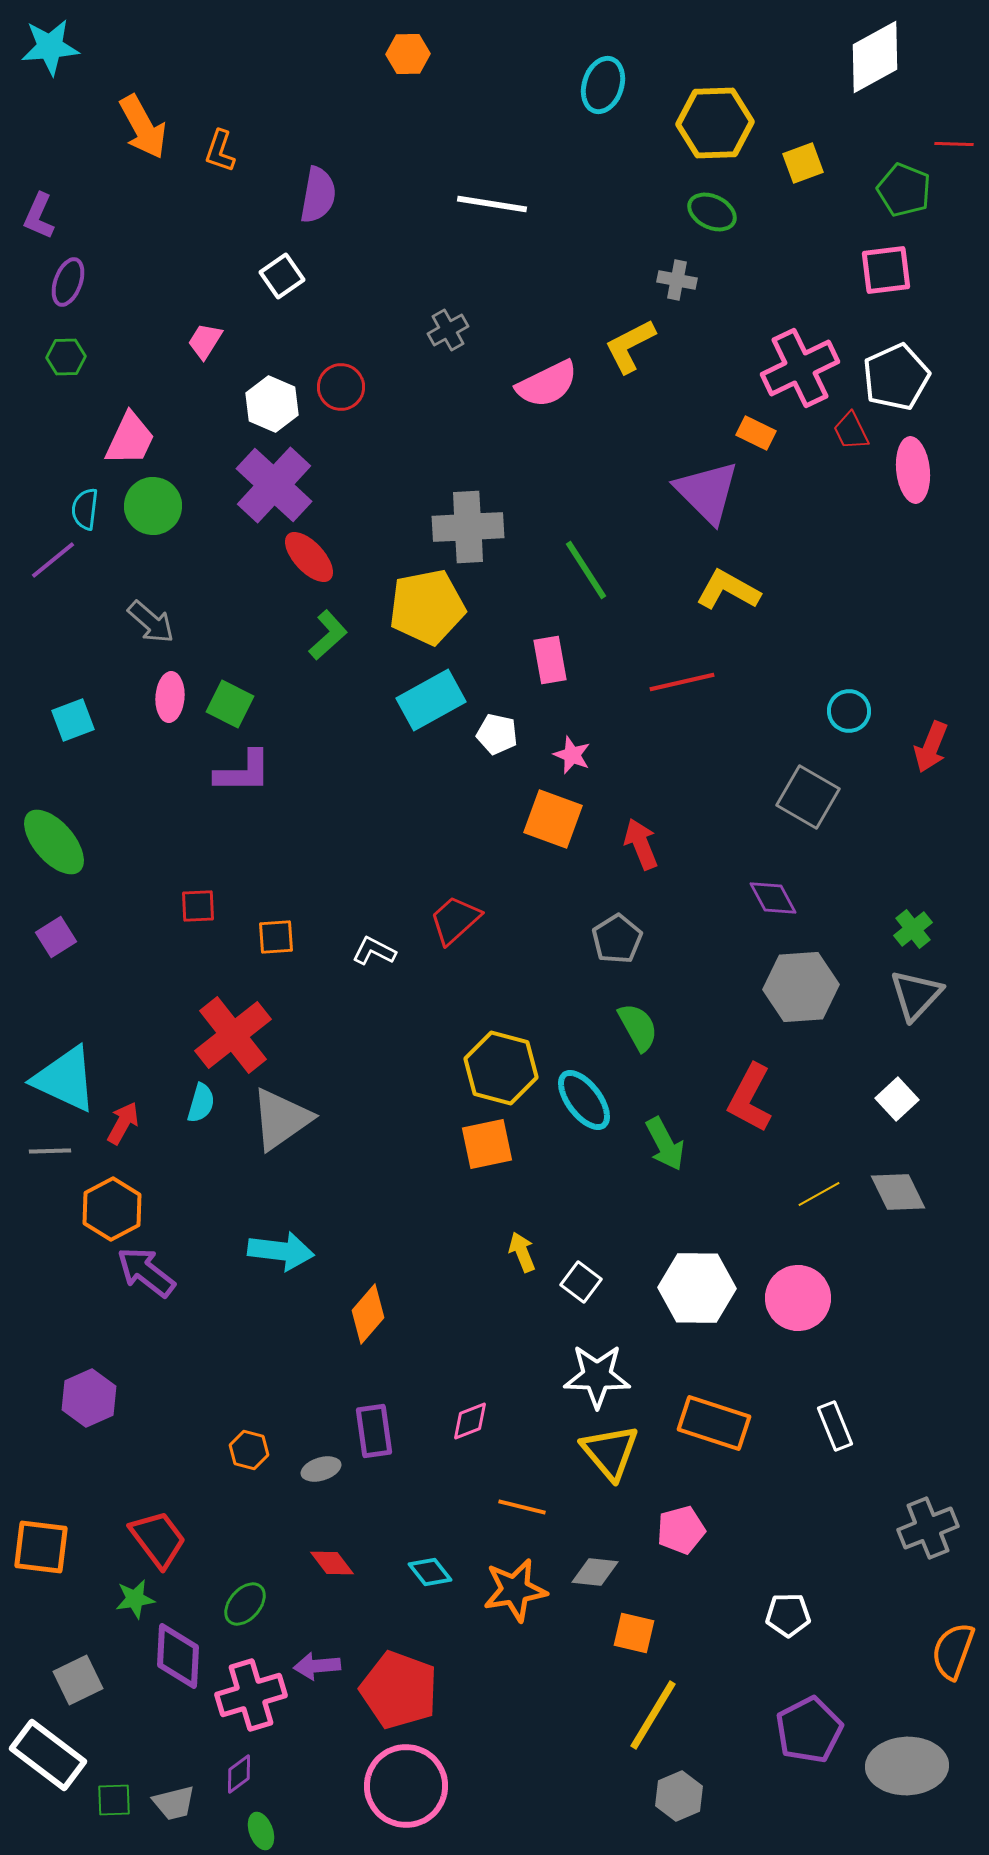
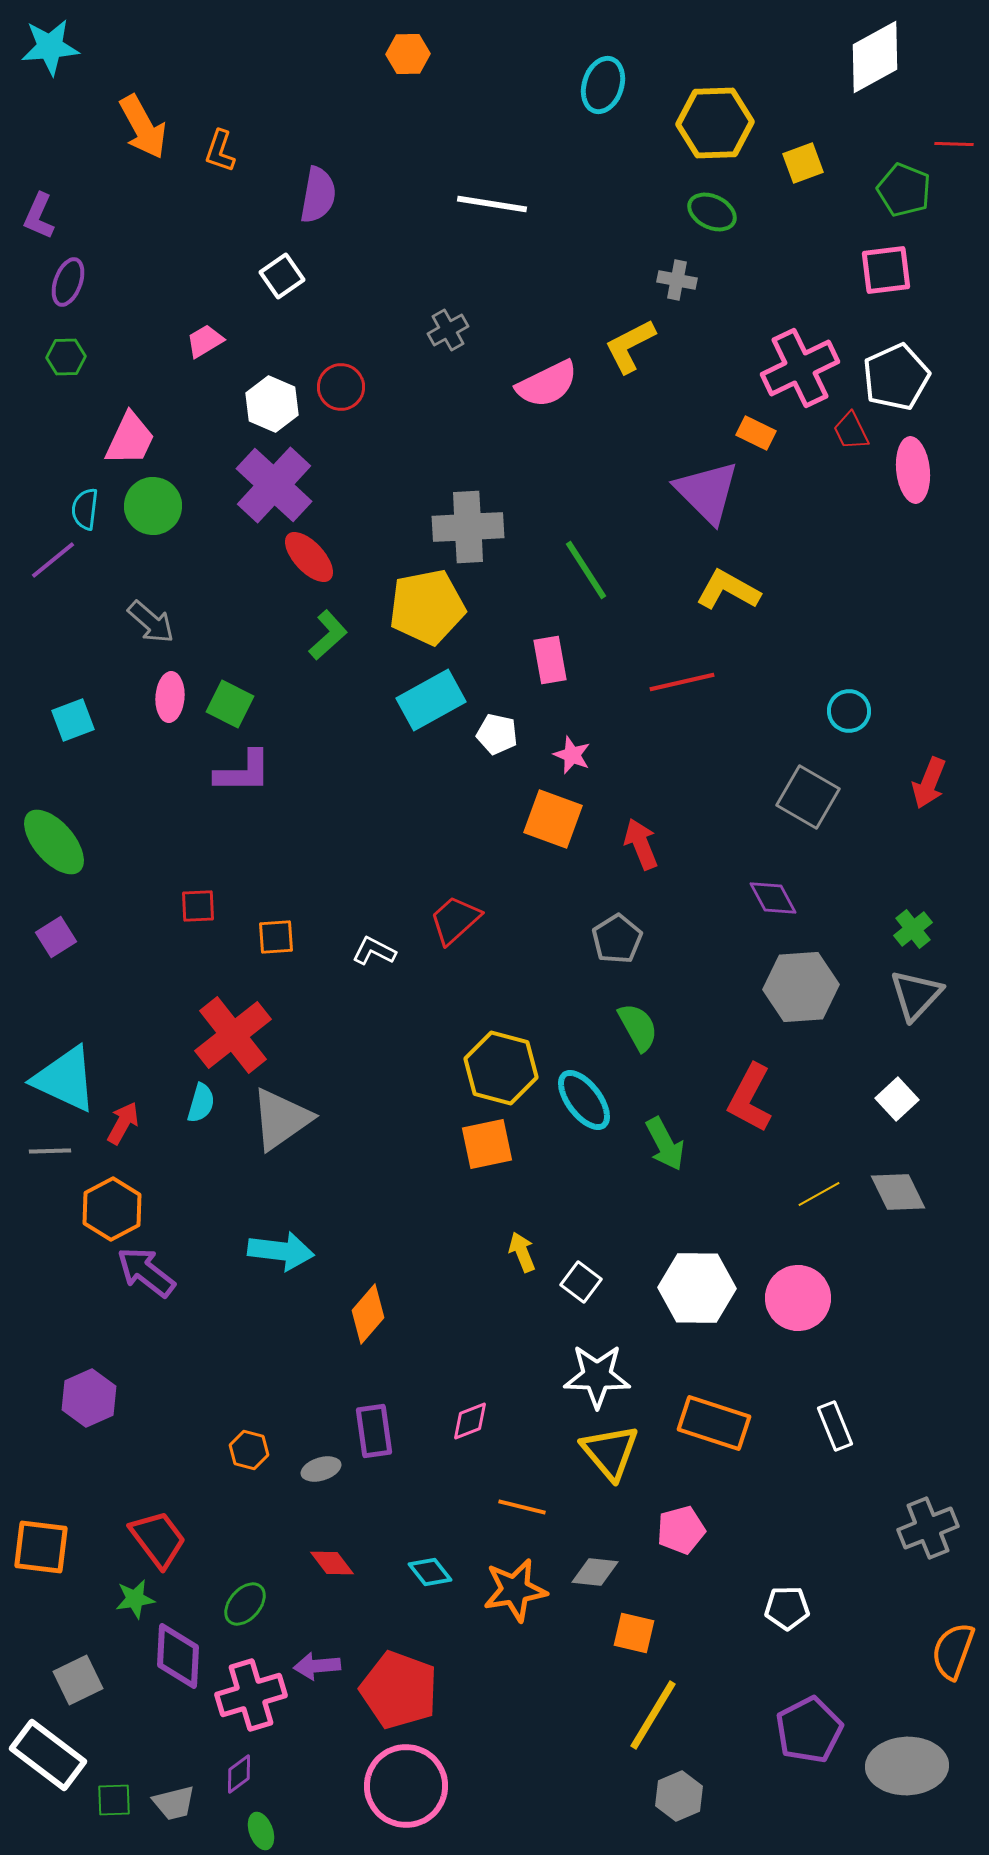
pink trapezoid at (205, 341): rotated 27 degrees clockwise
red arrow at (931, 747): moved 2 px left, 36 px down
white pentagon at (788, 1615): moved 1 px left, 7 px up
